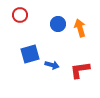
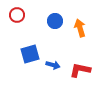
red circle: moved 3 px left
blue circle: moved 3 px left, 3 px up
blue arrow: moved 1 px right
red L-shape: rotated 20 degrees clockwise
